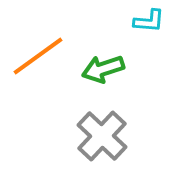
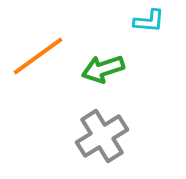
gray cross: rotated 15 degrees clockwise
